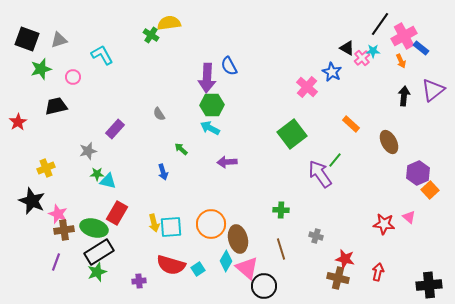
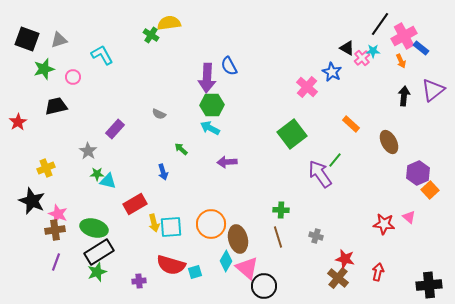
green star at (41, 69): moved 3 px right
gray semicircle at (159, 114): rotated 32 degrees counterclockwise
gray star at (88, 151): rotated 24 degrees counterclockwise
red rectangle at (117, 213): moved 18 px right, 9 px up; rotated 30 degrees clockwise
brown cross at (64, 230): moved 9 px left
brown line at (281, 249): moved 3 px left, 12 px up
cyan square at (198, 269): moved 3 px left, 3 px down; rotated 16 degrees clockwise
brown cross at (338, 278): rotated 25 degrees clockwise
